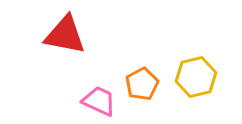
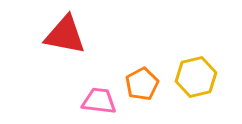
pink trapezoid: rotated 18 degrees counterclockwise
